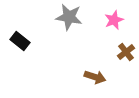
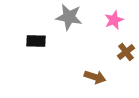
black rectangle: moved 16 px right; rotated 36 degrees counterclockwise
